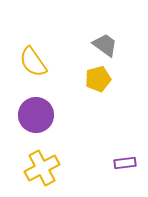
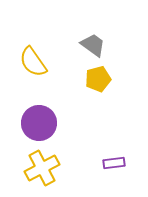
gray trapezoid: moved 12 px left
purple circle: moved 3 px right, 8 px down
purple rectangle: moved 11 px left
